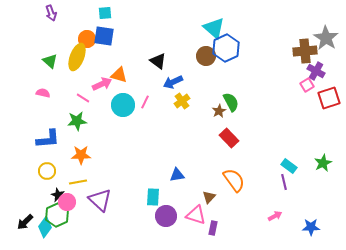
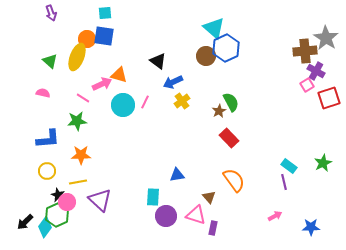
brown triangle at (209, 197): rotated 24 degrees counterclockwise
